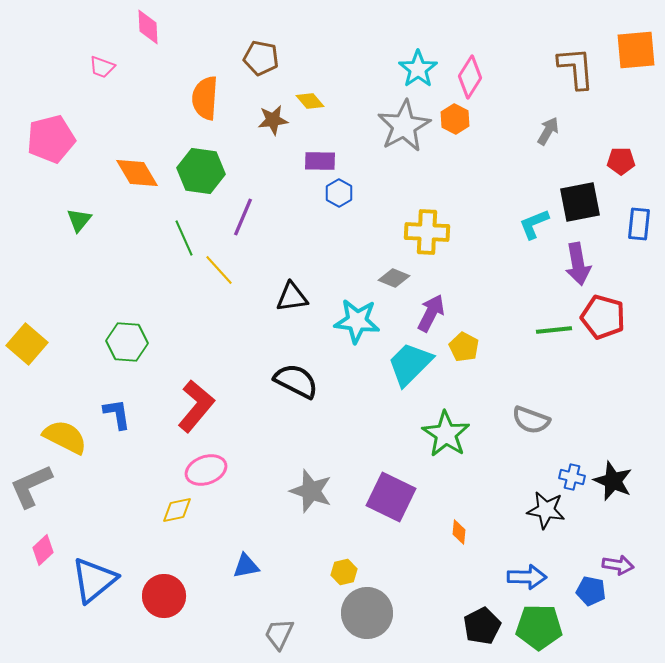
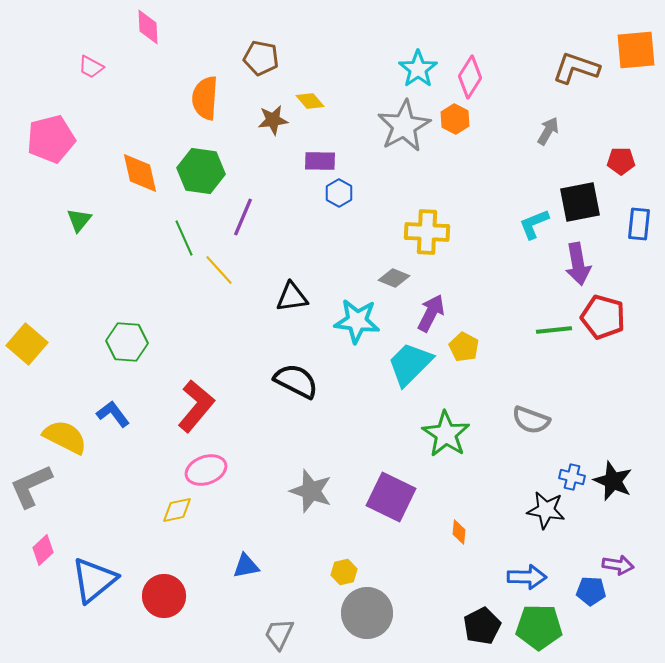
pink trapezoid at (102, 67): moved 11 px left; rotated 8 degrees clockwise
brown L-shape at (576, 68): rotated 66 degrees counterclockwise
orange diamond at (137, 173): moved 3 px right; rotated 18 degrees clockwise
blue L-shape at (117, 414): moved 4 px left; rotated 28 degrees counterclockwise
blue pentagon at (591, 591): rotated 8 degrees counterclockwise
